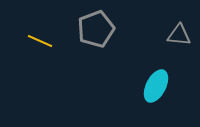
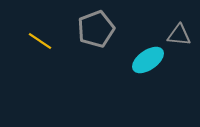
yellow line: rotated 10 degrees clockwise
cyan ellipse: moved 8 px left, 26 px up; rotated 28 degrees clockwise
